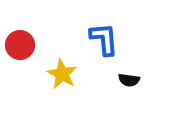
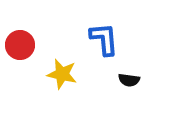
yellow star: rotated 16 degrees counterclockwise
